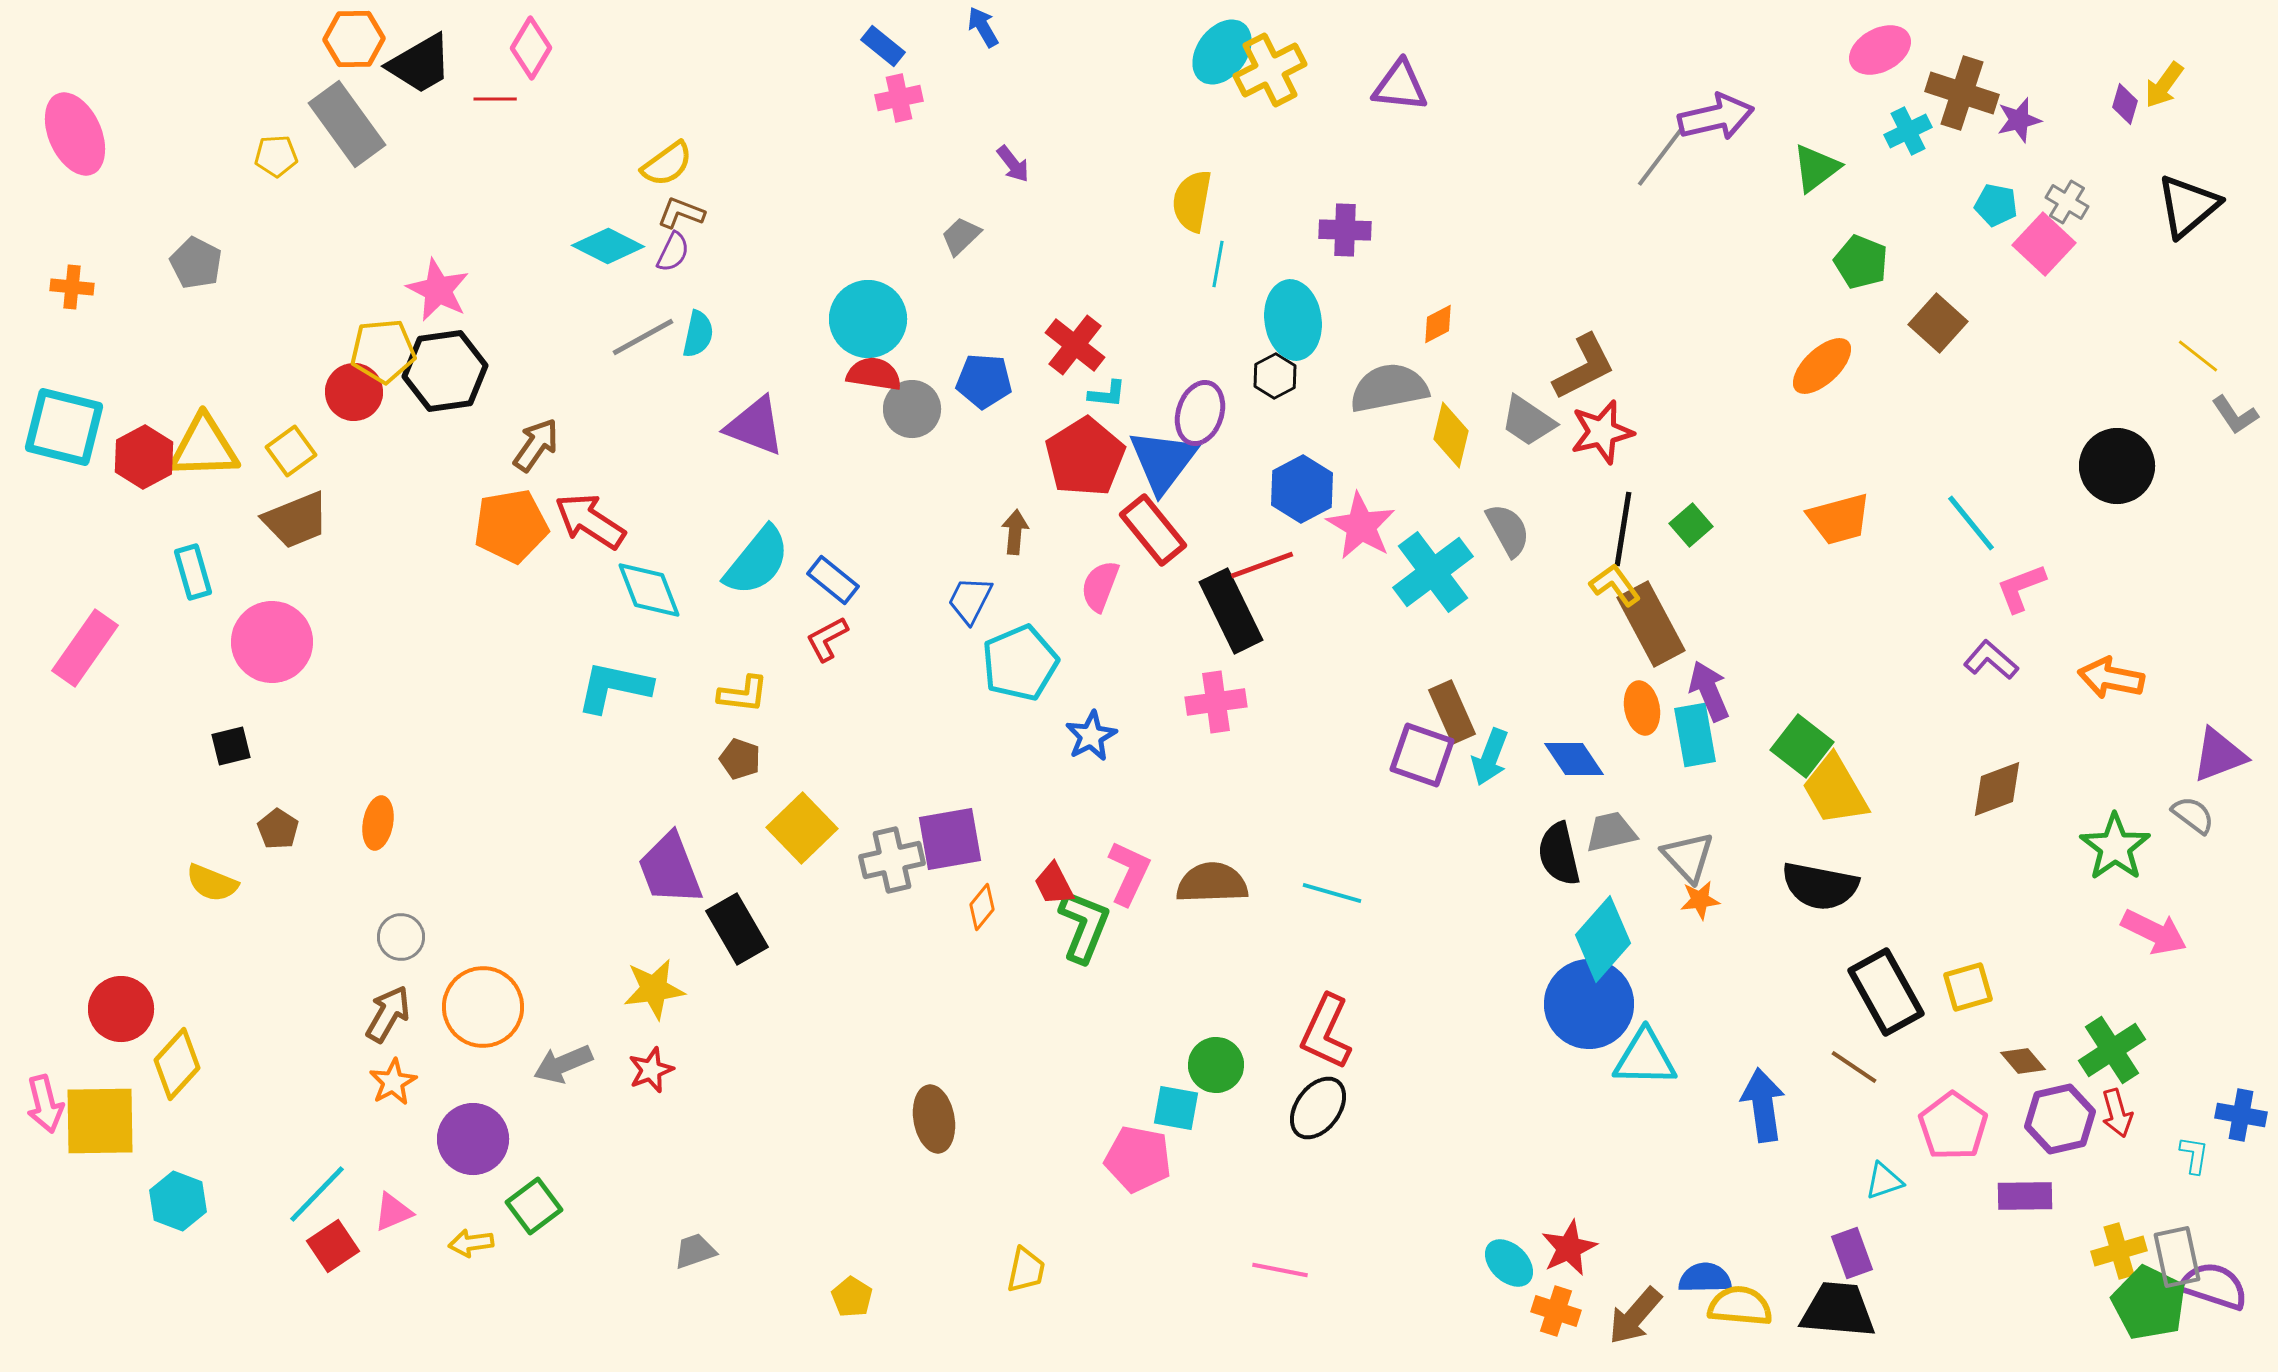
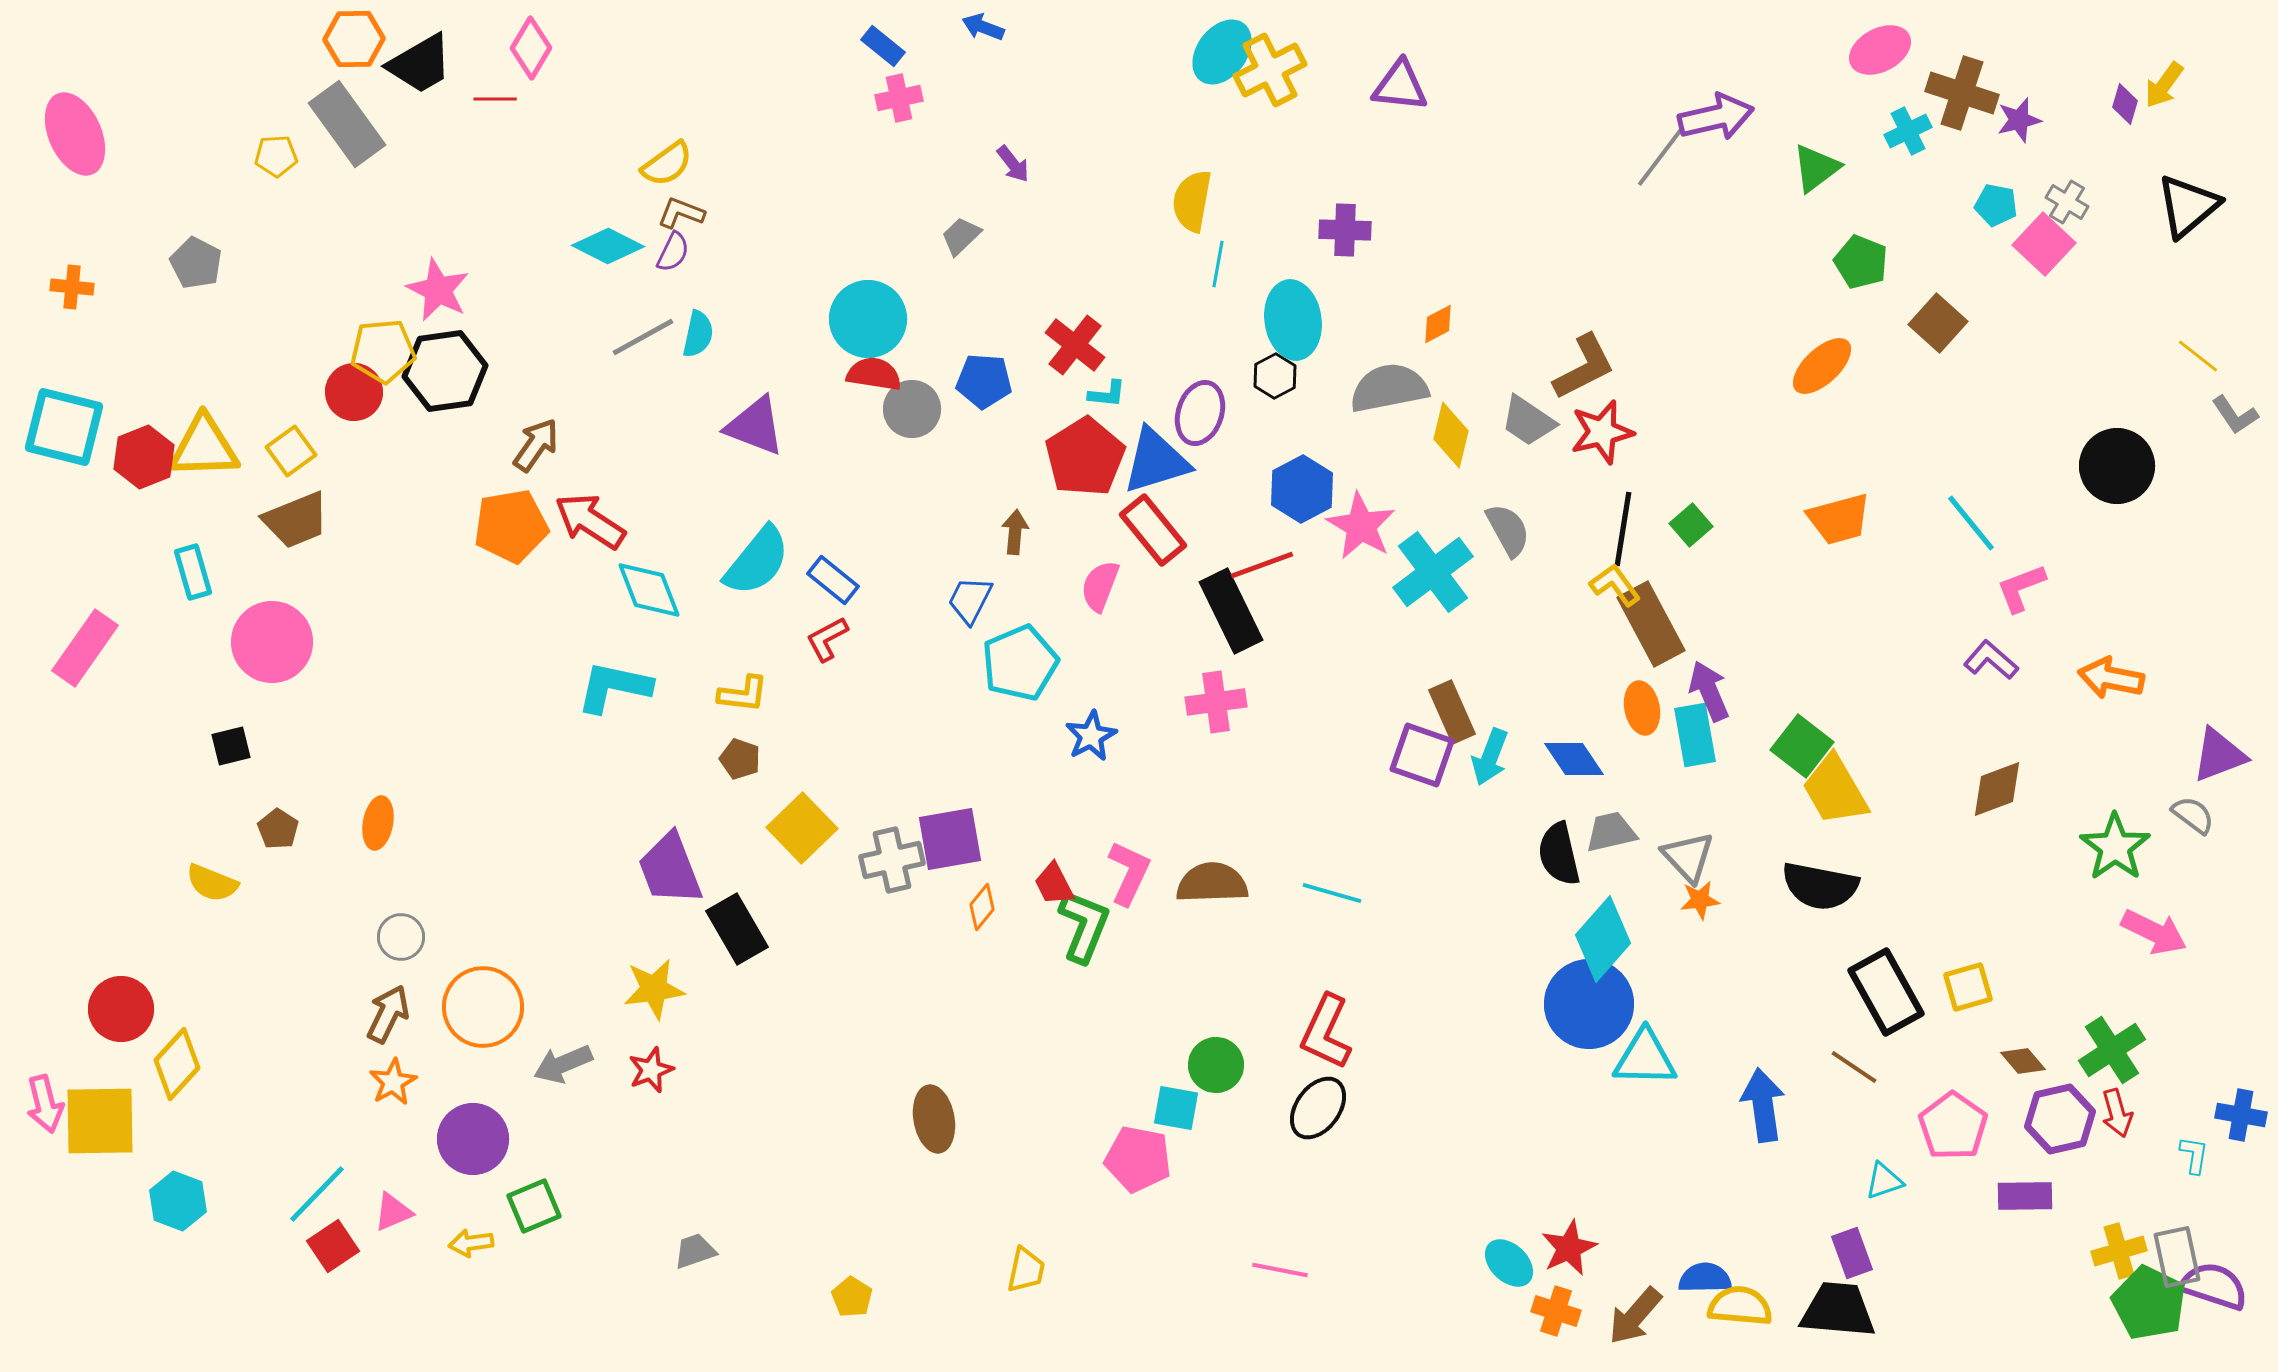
blue arrow at (983, 27): rotated 39 degrees counterclockwise
red hexagon at (144, 457): rotated 6 degrees clockwise
blue triangle at (1163, 461): moved 7 px left; rotated 36 degrees clockwise
brown arrow at (388, 1014): rotated 4 degrees counterclockwise
green square at (534, 1206): rotated 14 degrees clockwise
